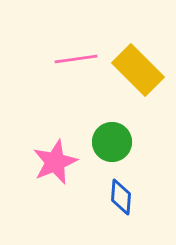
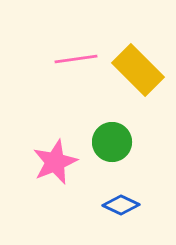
blue diamond: moved 8 px down; rotated 69 degrees counterclockwise
